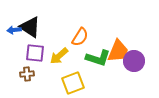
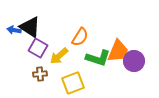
blue arrow: rotated 16 degrees clockwise
purple square: moved 3 px right, 5 px up; rotated 24 degrees clockwise
brown cross: moved 13 px right
